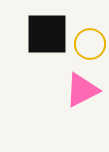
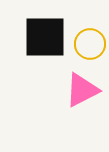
black square: moved 2 px left, 3 px down
